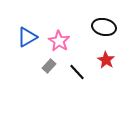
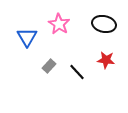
black ellipse: moved 3 px up
blue triangle: rotated 30 degrees counterclockwise
pink star: moved 17 px up
red star: rotated 24 degrees counterclockwise
